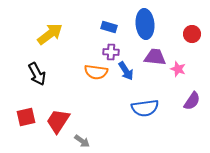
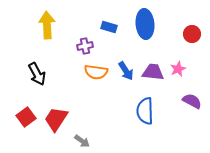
yellow arrow: moved 3 px left, 9 px up; rotated 56 degrees counterclockwise
purple cross: moved 26 px left, 6 px up; rotated 14 degrees counterclockwise
purple trapezoid: moved 2 px left, 15 px down
pink star: rotated 28 degrees clockwise
purple semicircle: rotated 96 degrees counterclockwise
blue semicircle: moved 3 px down; rotated 96 degrees clockwise
red square: rotated 24 degrees counterclockwise
red trapezoid: moved 2 px left, 2 px up
